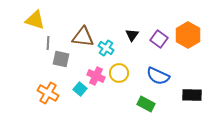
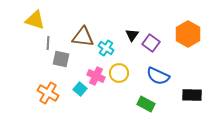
orange hexagon: moved 1 px up
purple square: moved 8 px left, 4 px down
